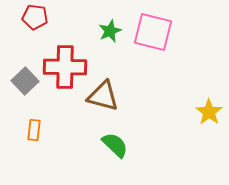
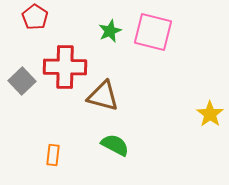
red pentagon: rotated 25 degrees clockwise
gray square: moved 3 px left
yellow star: moved 1 px right, 2 px down
orange rectangle: moved 19 px right, 25 px down
green semicircle: rotated 16 degrees counterclockwise
